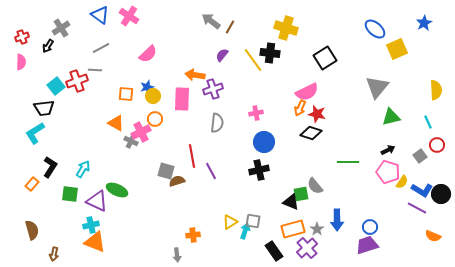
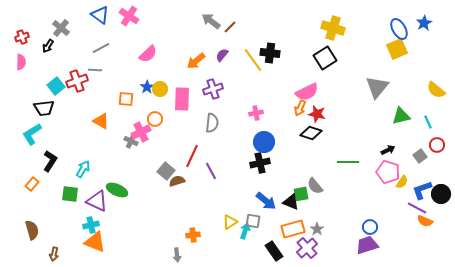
brown line at (230, 27): rotated 16 degrees clockwise
gray cross at (61, 28): rotated 18 degrees counterclockwise
yellow cross at (286, 28): moved 47 px right
blue ellipse at (375, 29): moved 24 px right; rotated 20 degrees clockwise
orange arrow at (195, 75): moved 1 px right, 14 px up; rotated 48 degrees counterclockwise
blue star at (147, 87): rotated 16 degrees counterclockwise
yellow semicircle at (436, 90): rotated 132 degrees clockwise
orange square at (126, 94): moved 5 px down
yellow circle at (153, 96): moved 7 px right, 7 px up
green triangle at (391, 117): moved 10 px right, 1 px up
orange triangle at (116, 123): moved 15 px left, 2 px up
gray semicircle at (217, 123): moved 5 px left
cyan L-shape at (35, 133): moved 3 px left, 1 px down
red line at (192, 156): rotated 35 degrees clockwise
black L-shape at (50, 167): moved 6 px up
black cross at (259, 170): moved 1 px right, 7 px up
gray square at (166, 171): rotated 24 degrees clockwise
blue L-shape at (422, 190): rotated 130 degrees clockwise
blue arrow at (337, 220): moved 71 px left, 19 px up; rotated 50 degrees counterclockwise
orange semicircle at (433, 236): moved 8 px left, 15 px up
